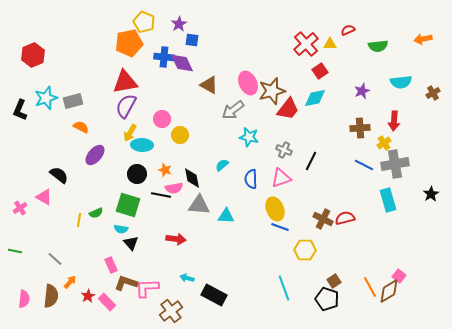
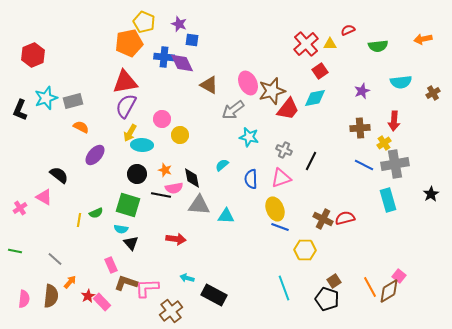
purple star at (179, 24): rotated 21 degrees counterclockwise
pink rectangle at (107, 302): moved 5 px left
